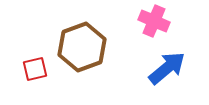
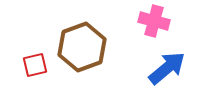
pink cross: rotated 8 degrees counterclockwise
red square: moved 4 px up
